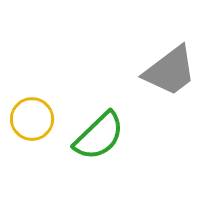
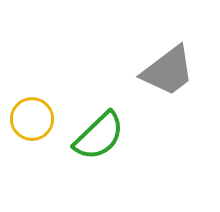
gray trapezoid: moved 2 px left
